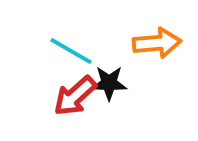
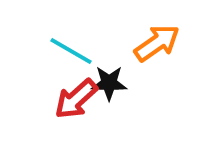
orange arrow: rotated 30 degrees counterclockwise
red arrow: moved 1 px right, 3 px down
